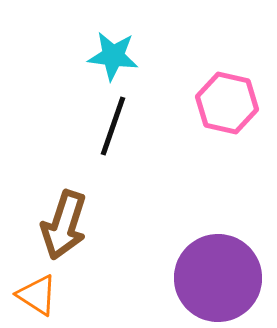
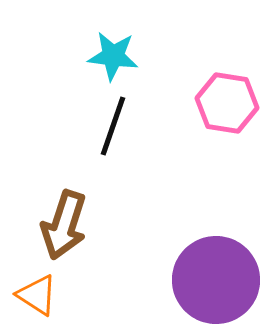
pink hexagon: rotated 4 degrees counterclockwise
purple circle: moved 2 px left, 2 px down
